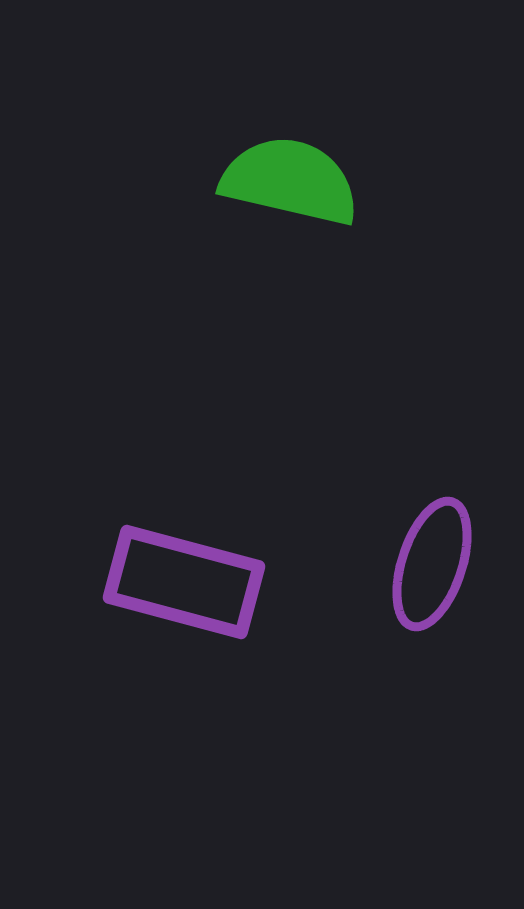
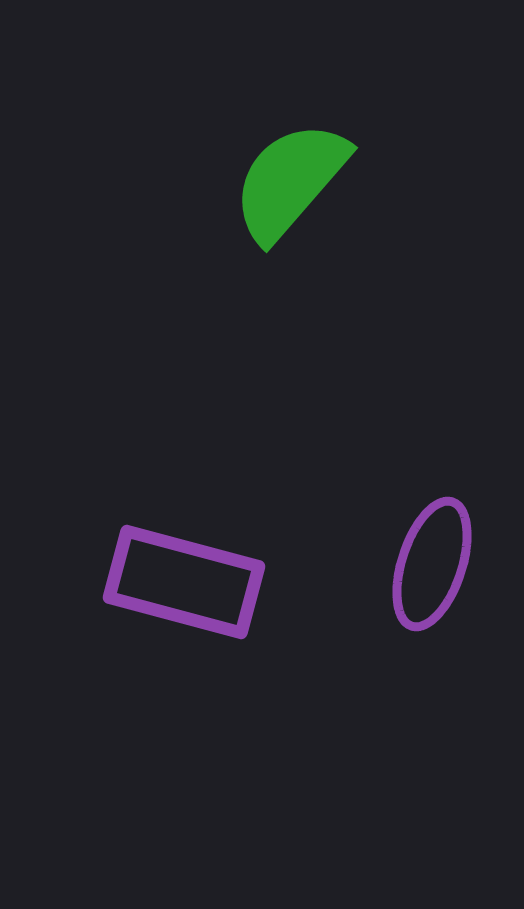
green semicircle: rotated 62 degrees counterclockwise
